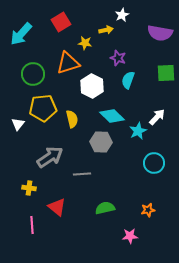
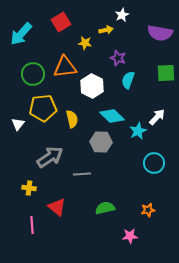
orange triangle: moved 3 px left, 4 px down; rotated 10 degrees clockwise
